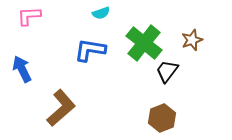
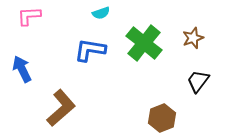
brown star: moved 1 px right, 2 px up
black trapezoid: moved 31 px right, 10 px down
